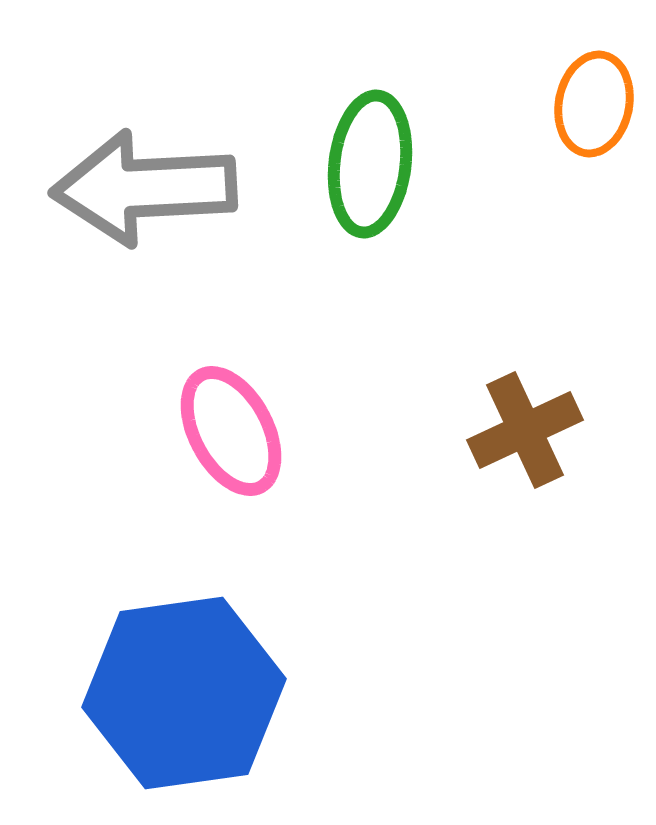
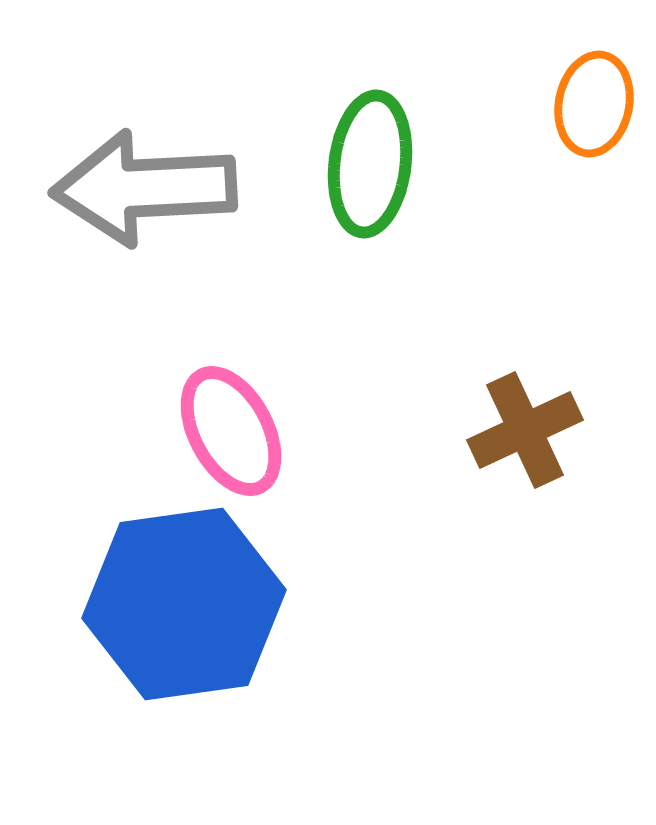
blue hexagon: moved 89 px up
